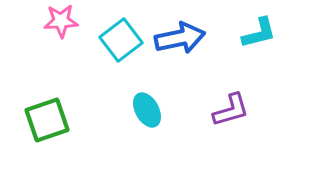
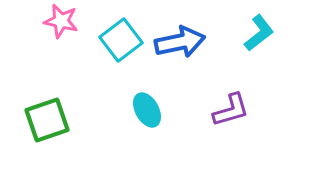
pink star: rotated 16 degrees clockwise
cyan L-shape: rotated 24 degrees counterclockwise
blue arrow: moved 4 px down
